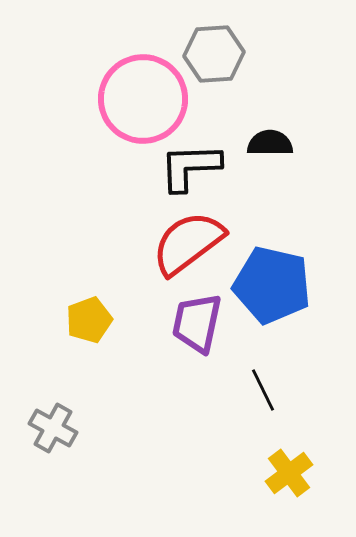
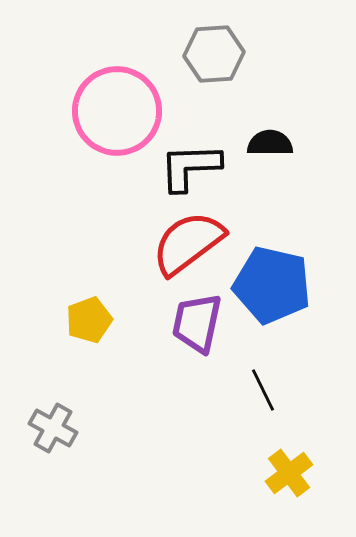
pink circle: moved 26 px left, 12 px down
